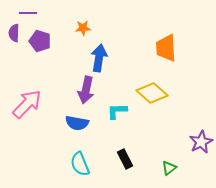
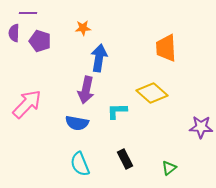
purple star: moved 15 px up; rotated 30 degrees clockwise
